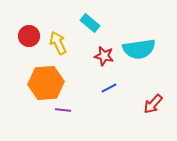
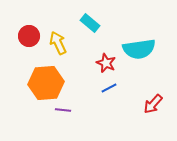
red star: moved 2 px right, 7 px down; rotated 12 degrees clockwise
